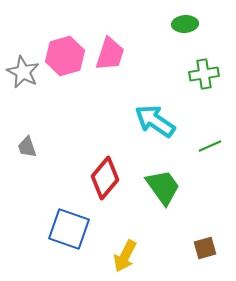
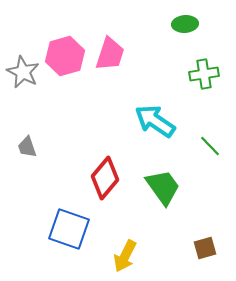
green line: rotated 70 degrees clockwise
